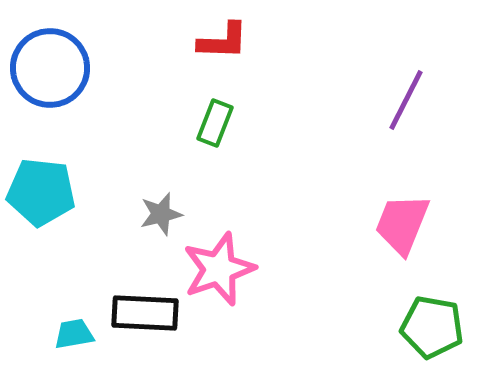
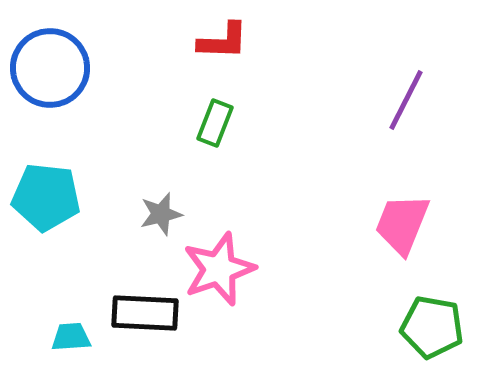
cyan pentagon: moved 5 px right, 5 px down
cyan trapezoid: moved 3 px left, 3 px down; rotated 6 degrees clockwise
